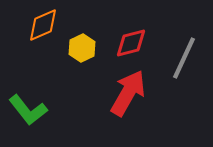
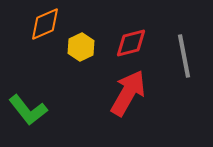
orange diamond: moved 2 px right, 1 px up
yellow hexagon: moved 1 px left, 1 px up
gray line: moved 2 px up; rotated 36 degrees counterclockwise
